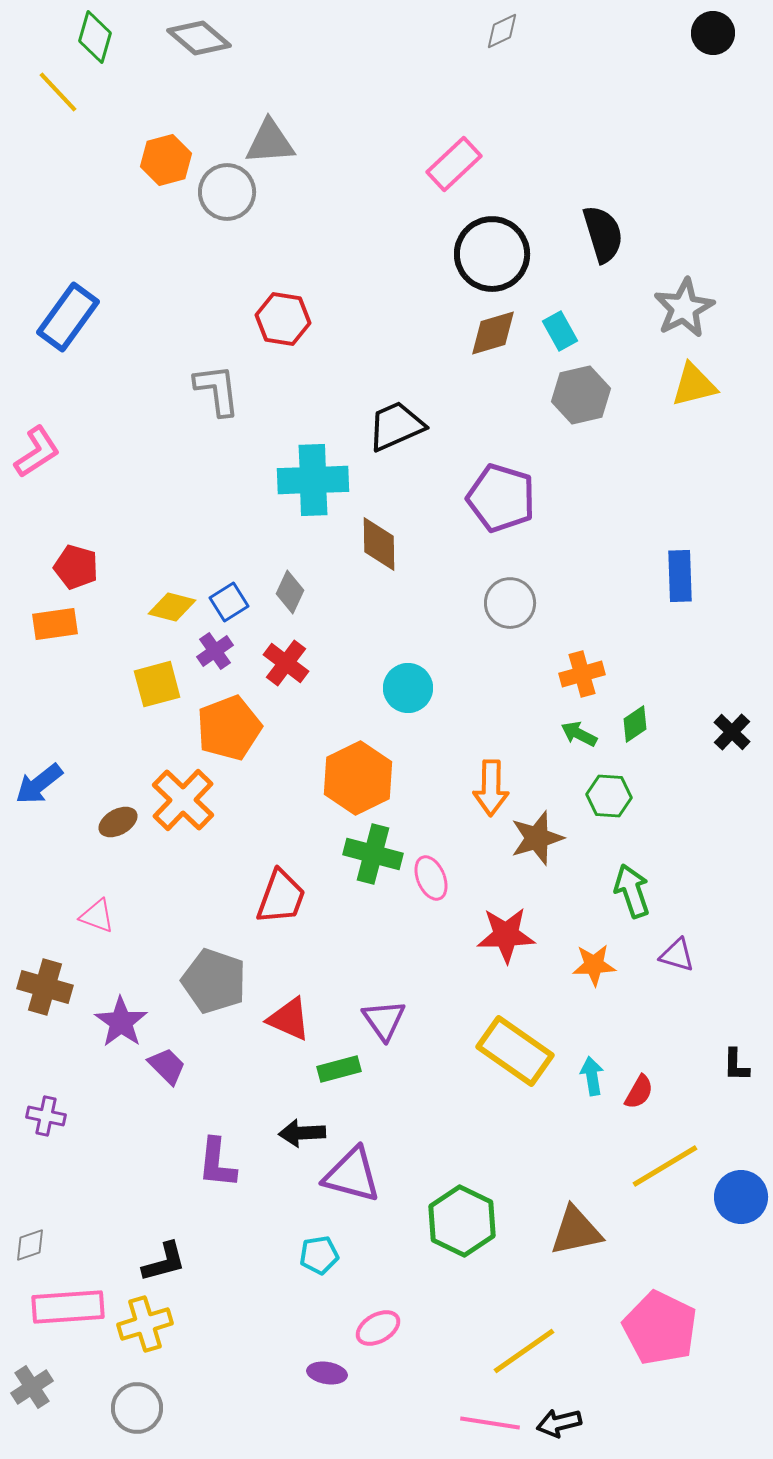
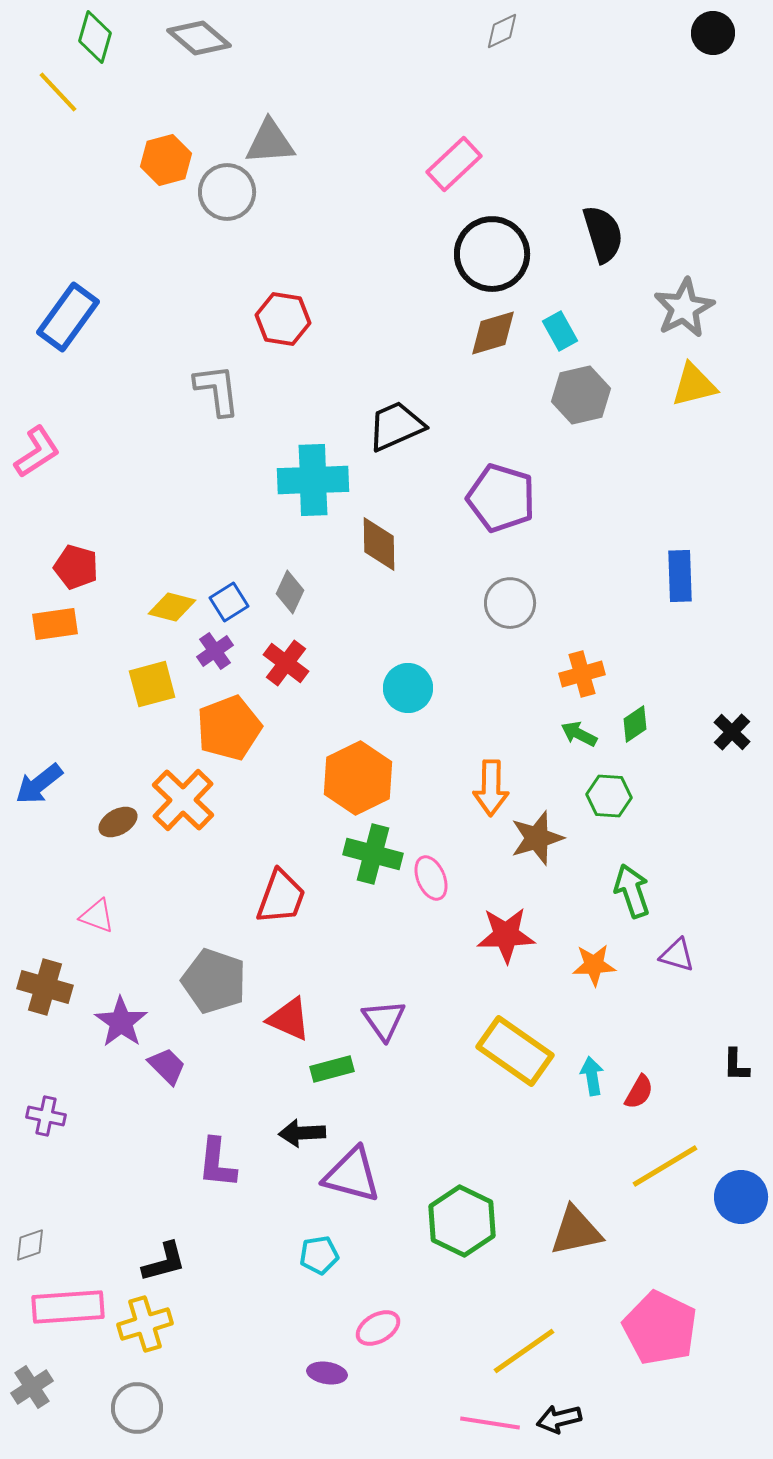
yellow square at (157, 684): moved 5 px left
green rectangle at (339, 1069): moved 7 px left
black arrow at (559, 1423): moved 4 px up
